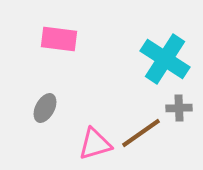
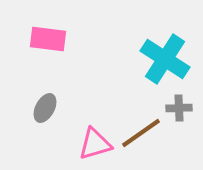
pink rectangle: moved 11 px left
